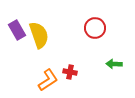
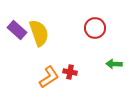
purple rectangle: rotated 18 degrees counterclockwise
yellow semicircle: moved 2 px up
orange L-shape: moved 1 px right, 3 px up
